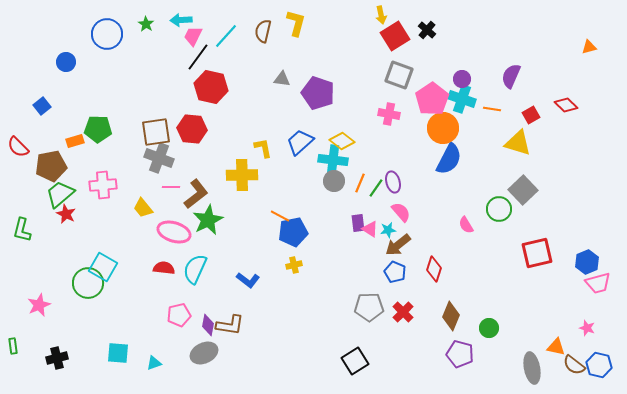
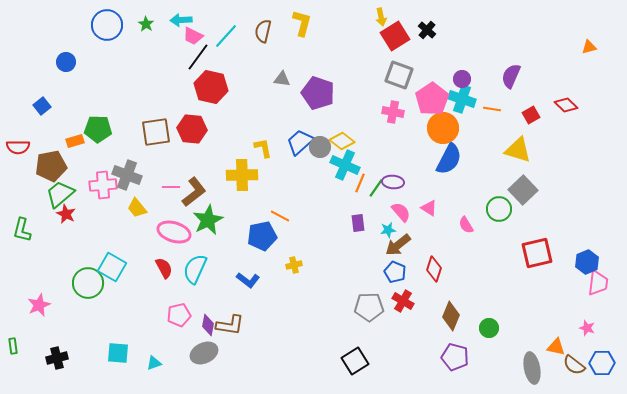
yellow arrow at (381, 15): moved 2 px down
yellow L-shape at (296, 23): moved 6 px right
blue circle at (107, 34): moved 9 px up
pink trapezoid at (193, 36): rotated 90 degrees counterclockwise
pink cross at (389, 114): moved 4 px right, 2 px up
yellow triangle at (518, 143): moved 7 px down
red semicircle at (18, 147): rotated 45 degrees counterclockwise
gray cross at (159, 158): moved 32 px left, 17 px down
cyan cross at (333, 160): moved 12 px right, 5 px down; rotated 16 degrees clockwise
gray circle at (334, 181): moved 14 px left, 34 px up
purple ellipse at (393, 182): rotated 70 degrees counterclockwise
brown L-shape at (196, 194): moved 2 px left, 2 px up
yellow trapezoid at (143, 208): moved 6 px left
pink triangle at (370, 229): moved 59 px right, 21 px up
blue pentagon at (293, 232): moved 31 px left, 4 px down
cyan square at (103, 267): moved 9 px right
red semicircle at (164, 268): rotated 55 degrees clockwise
pink trapezoid at (598, 283): rotated 68 degrees counterclockwise
red cross at (403, 312): moved 11 px up; rotated 15 degrees counterclockwise
purple pentagon at (460, 354): moved 5 px left, 3 px down
blue hexagon at (599, 365): moved 3 px right, 2 px up; rotated 15 degrees counterclockwise
